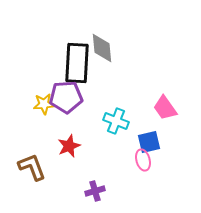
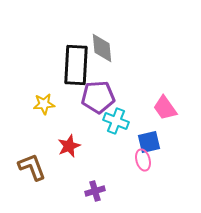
black rectangle: moved 1 px left, 2 px down
purple pentagon: moved 32 px right
